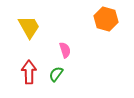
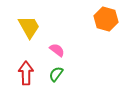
pink semicircle: moved 8 px left; rotated 35 degrees counterclockwise
red arrow: moved 3 px left, 1 px down
